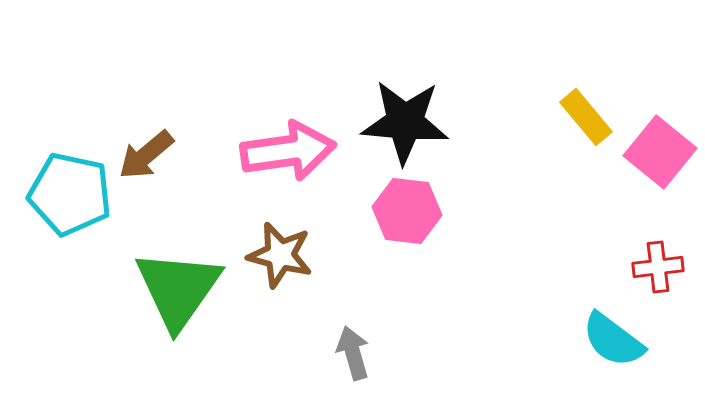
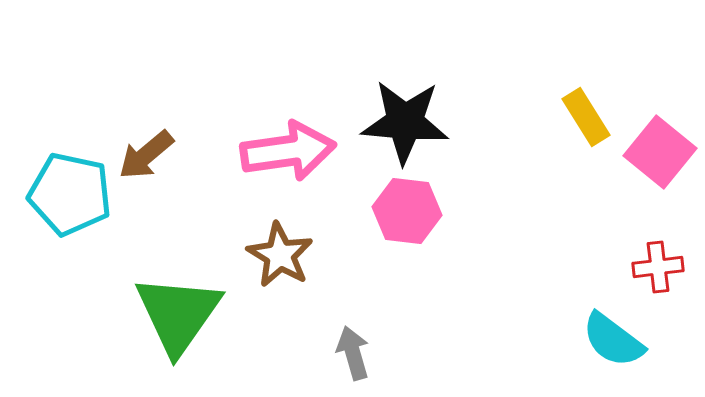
yellow rectangle: rotated 8 degrees clockwise
brown star: rotated 16 degrees clockwise
green triangle: moved 25 px down
